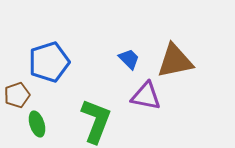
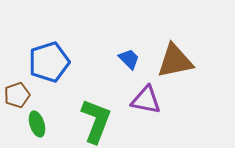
purple triangle: moved 4 px down
